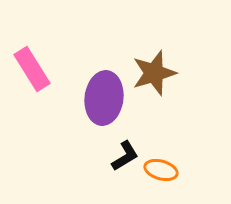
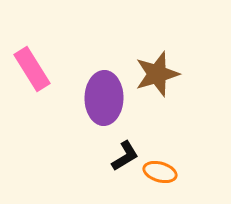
brown star: moved 3 px right, 1 px down
purple ellipse: rotated 6 degrees counterclockwise
orange ellipse: moved 1 px left, 2 px down
